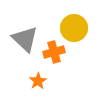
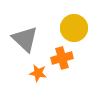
orange cross: moved 8 px right, 6 px down
orange star: moved 8 px up; rotated 30 degrees counterclockwise
